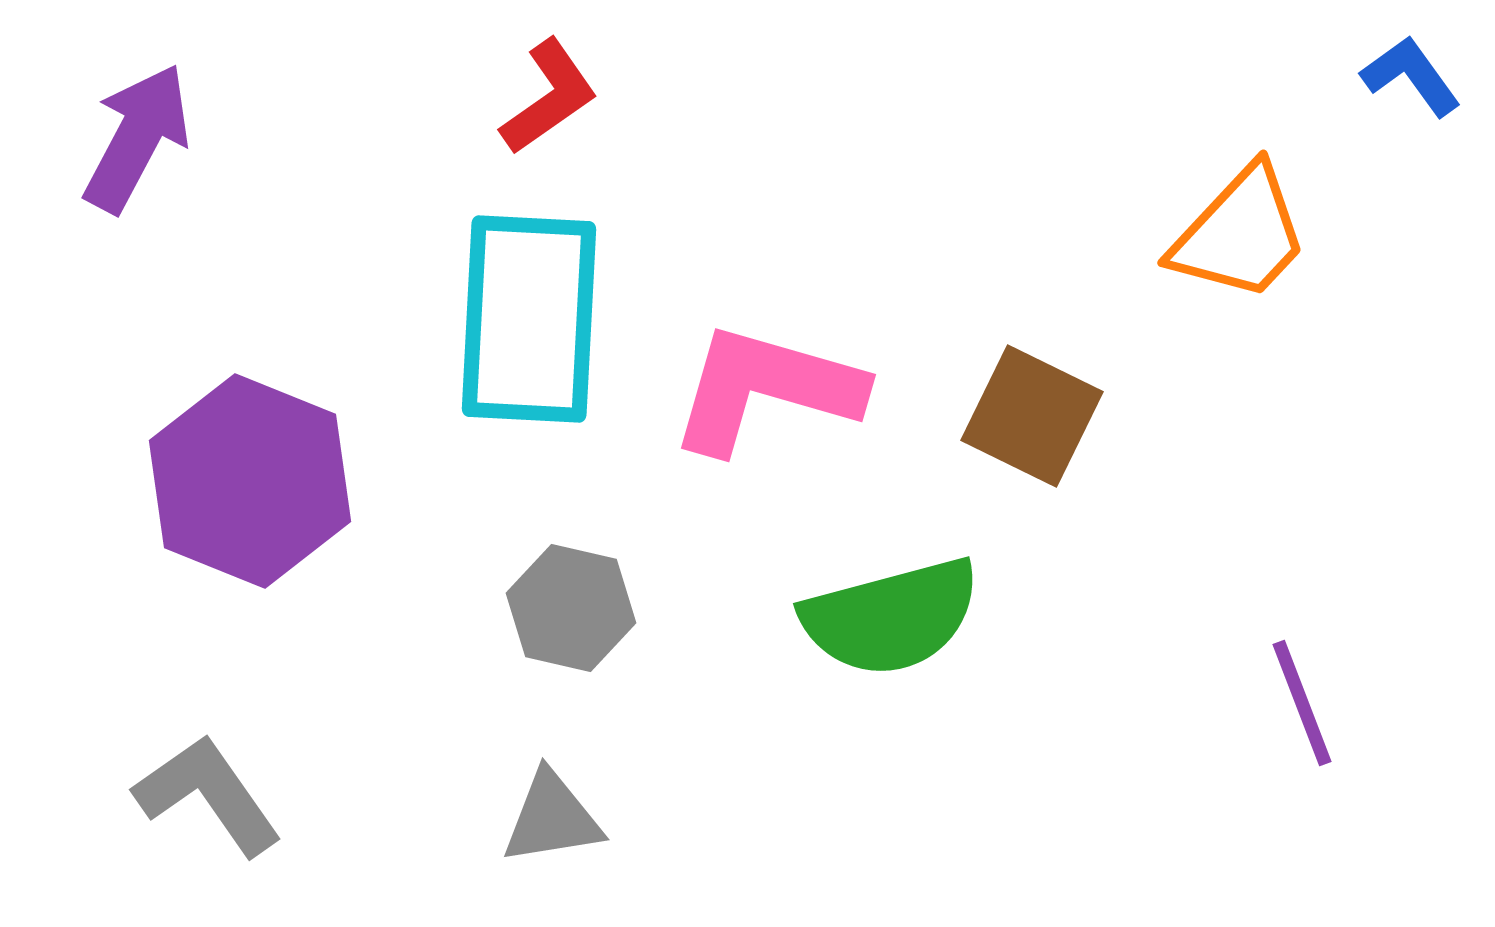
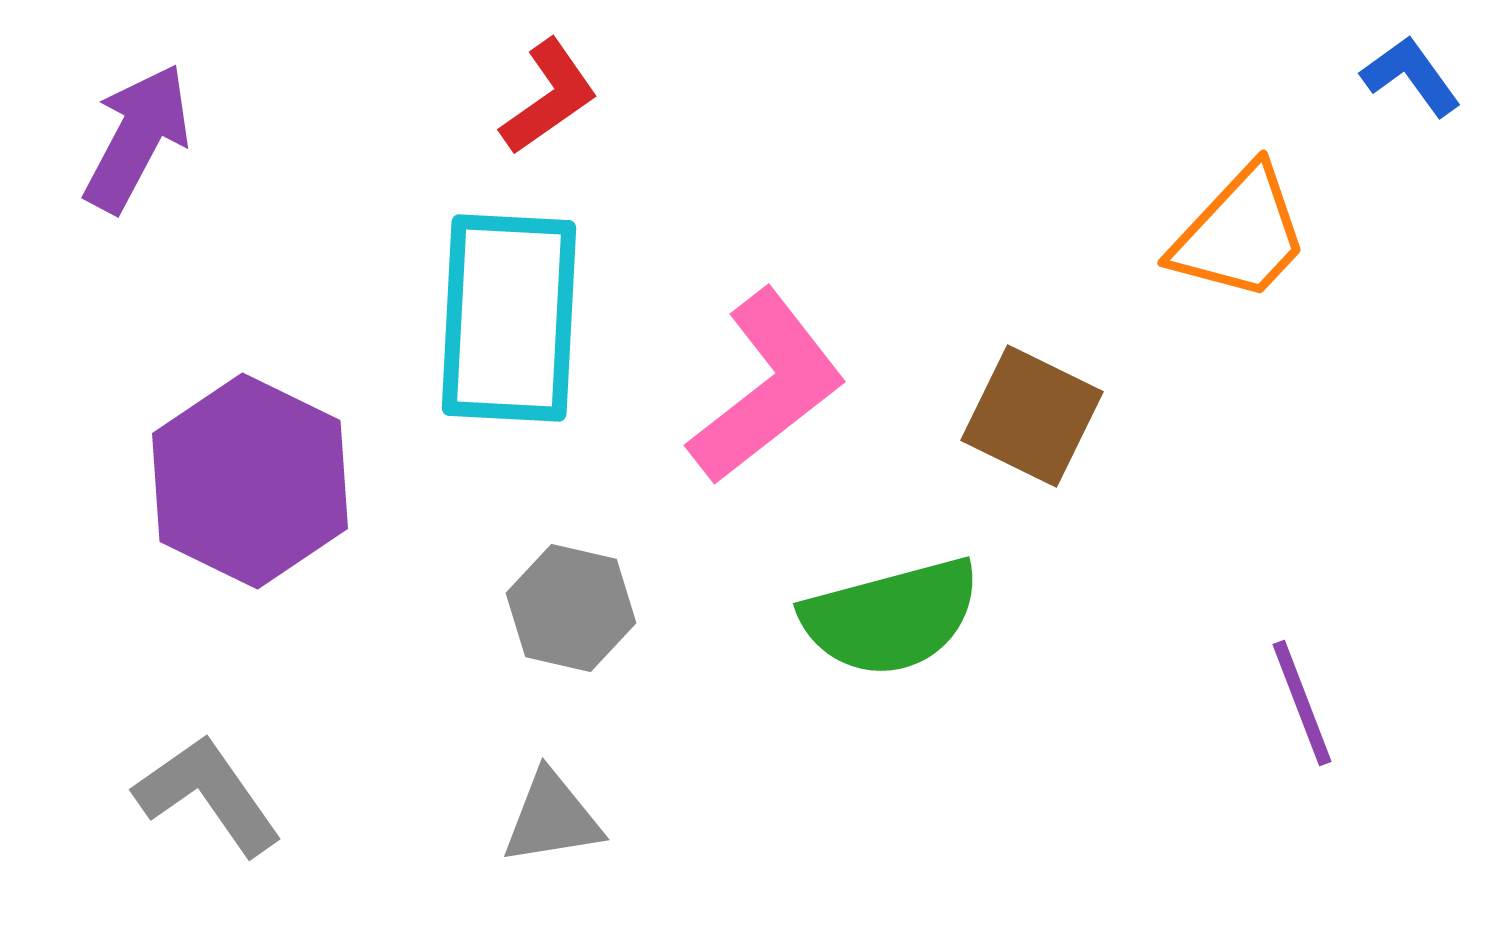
cyan rectangle: moved 20 px left, 1 px up
pink L-shape: moved 1 px right, 2 px up; rotated 126 degrees clockwise
purple hexagon: rotated 4 degrees clockwise
